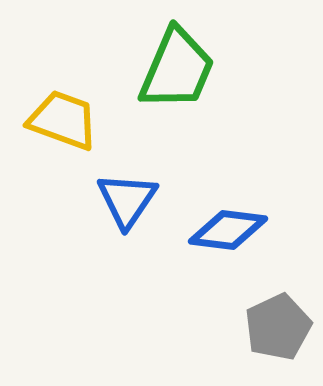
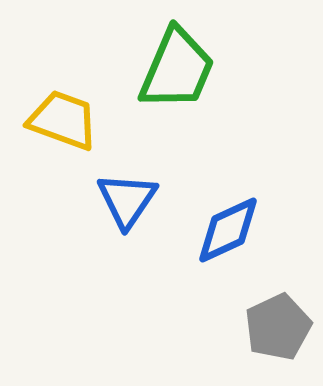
blue diamond: rotated 32 degrees counterclockwise
